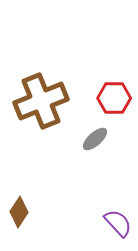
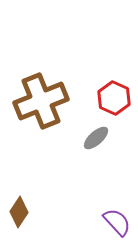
red hexagon: rotated 24 degrees clockwise
gray ellipse: moved 1 px right, 1 px up
purple semicircle: moved 1 px left, 1 px up
